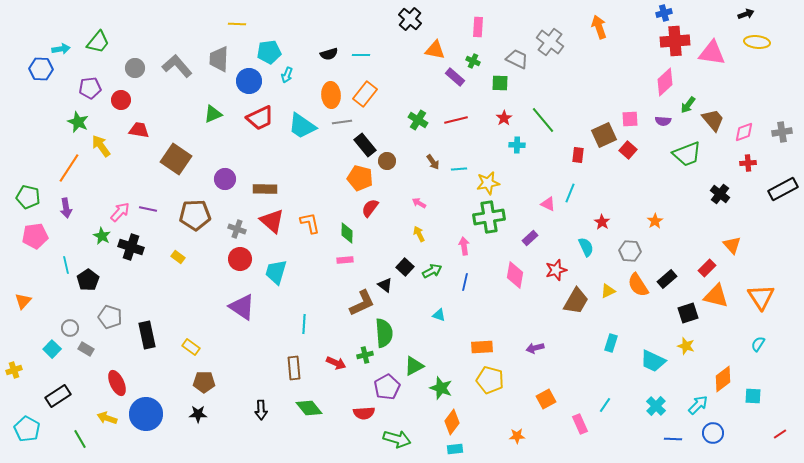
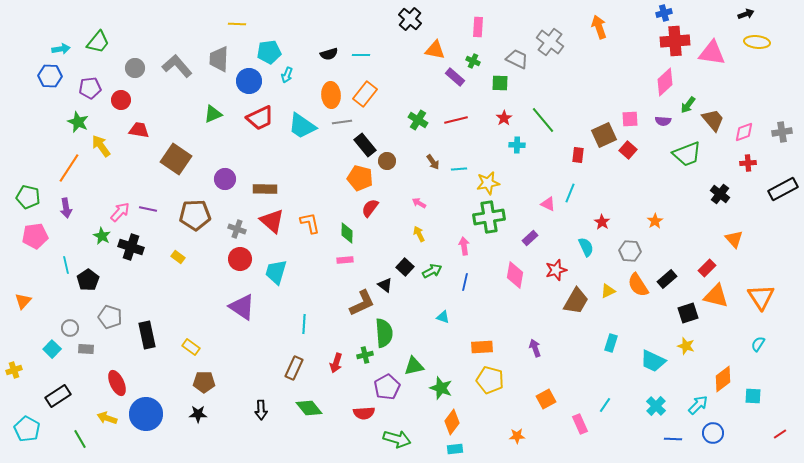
blue hexagon at (41, 69): moved 9 px right, 7 px down
orange triangle at (732, 245): moved 2 px right, 6 px up
cyan triangle at (439, 315): moved 4 px right, 2 px down
purple arrow at (535, 348): rotated 84 degrees clockwise
gray rectangle at (86, 349): rotated 28 degrees counterclockwise
red arrow at (336, 363): rotated 84 degrees clockwise
green triangle at (414, 366): rotated 15 degrees clockwise
brown rectangle at (294, 368): rotated 30 degrees clockwise
